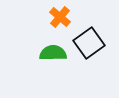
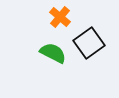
green semicircle: rotated 28 degrees clockwise
